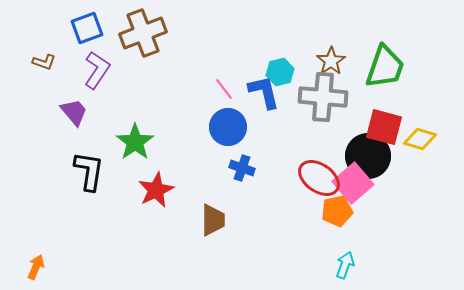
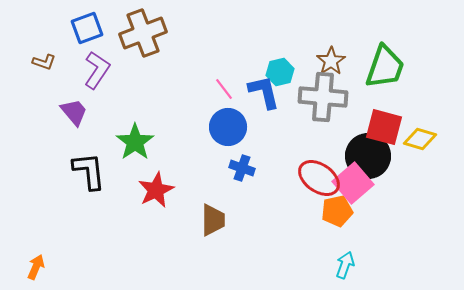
black L-shape: rotated 15 degrees counterclockwise
